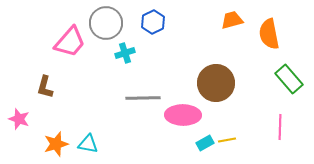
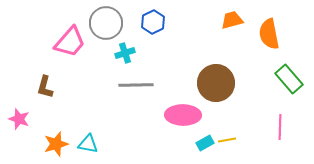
gray line: moved 7 px left, 13 px up
